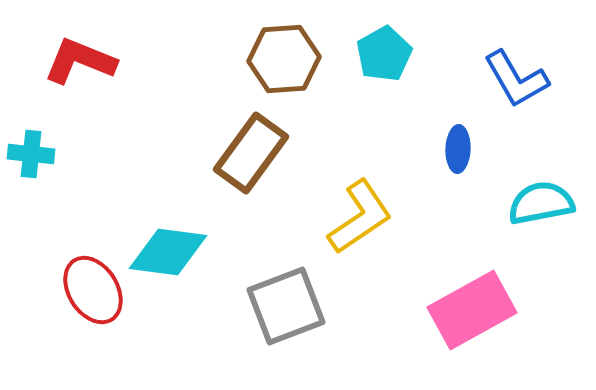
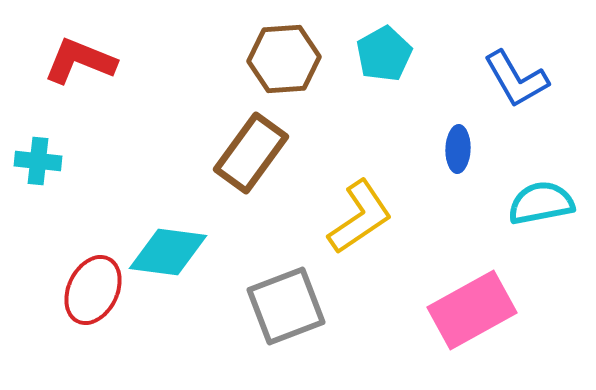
cyan cross: moved 7 px right, 7 px down
red ellipse: rotated 58 degrees clockwise
